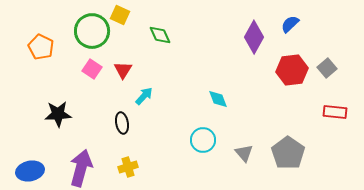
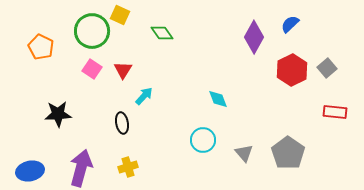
green diamond: moved 2 px right, 2 px up; rotated 10 degrees counterclockwise
red hexagon: rotated 20 degrees counterclockwise
